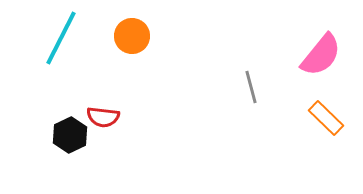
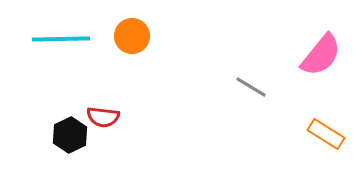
cyan line: moved 1 px down; rotated 62 degrees clockwise
gray line: rotated 44 degrees counterclockwise
orange rectangle: moved 16 px down; rotated 12 degrees counterclockwise
